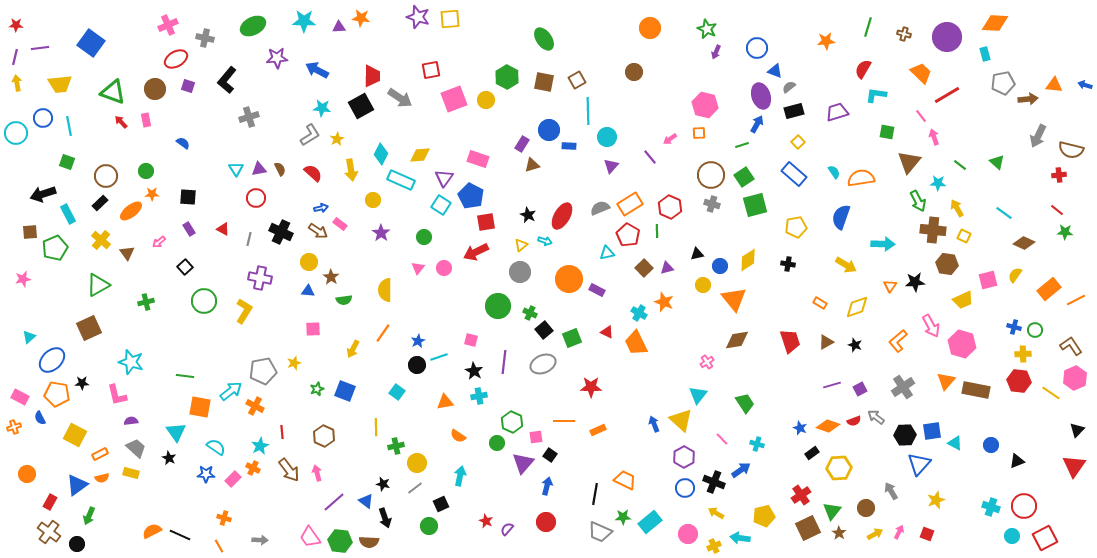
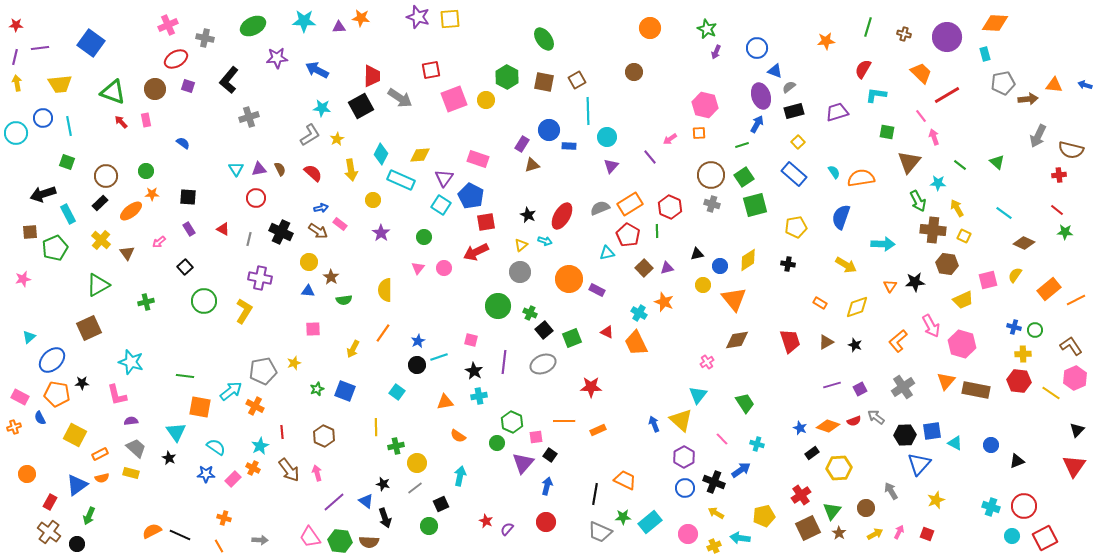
black L-shape at (227, 80): moved 2 px right
